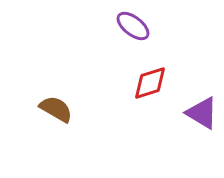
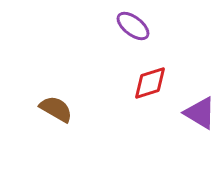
purple triangle: moved 2 px left
